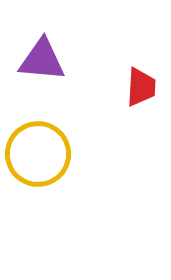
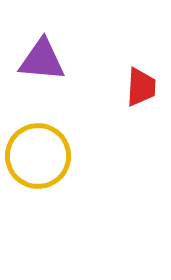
yellow circle: moved 2 px down
